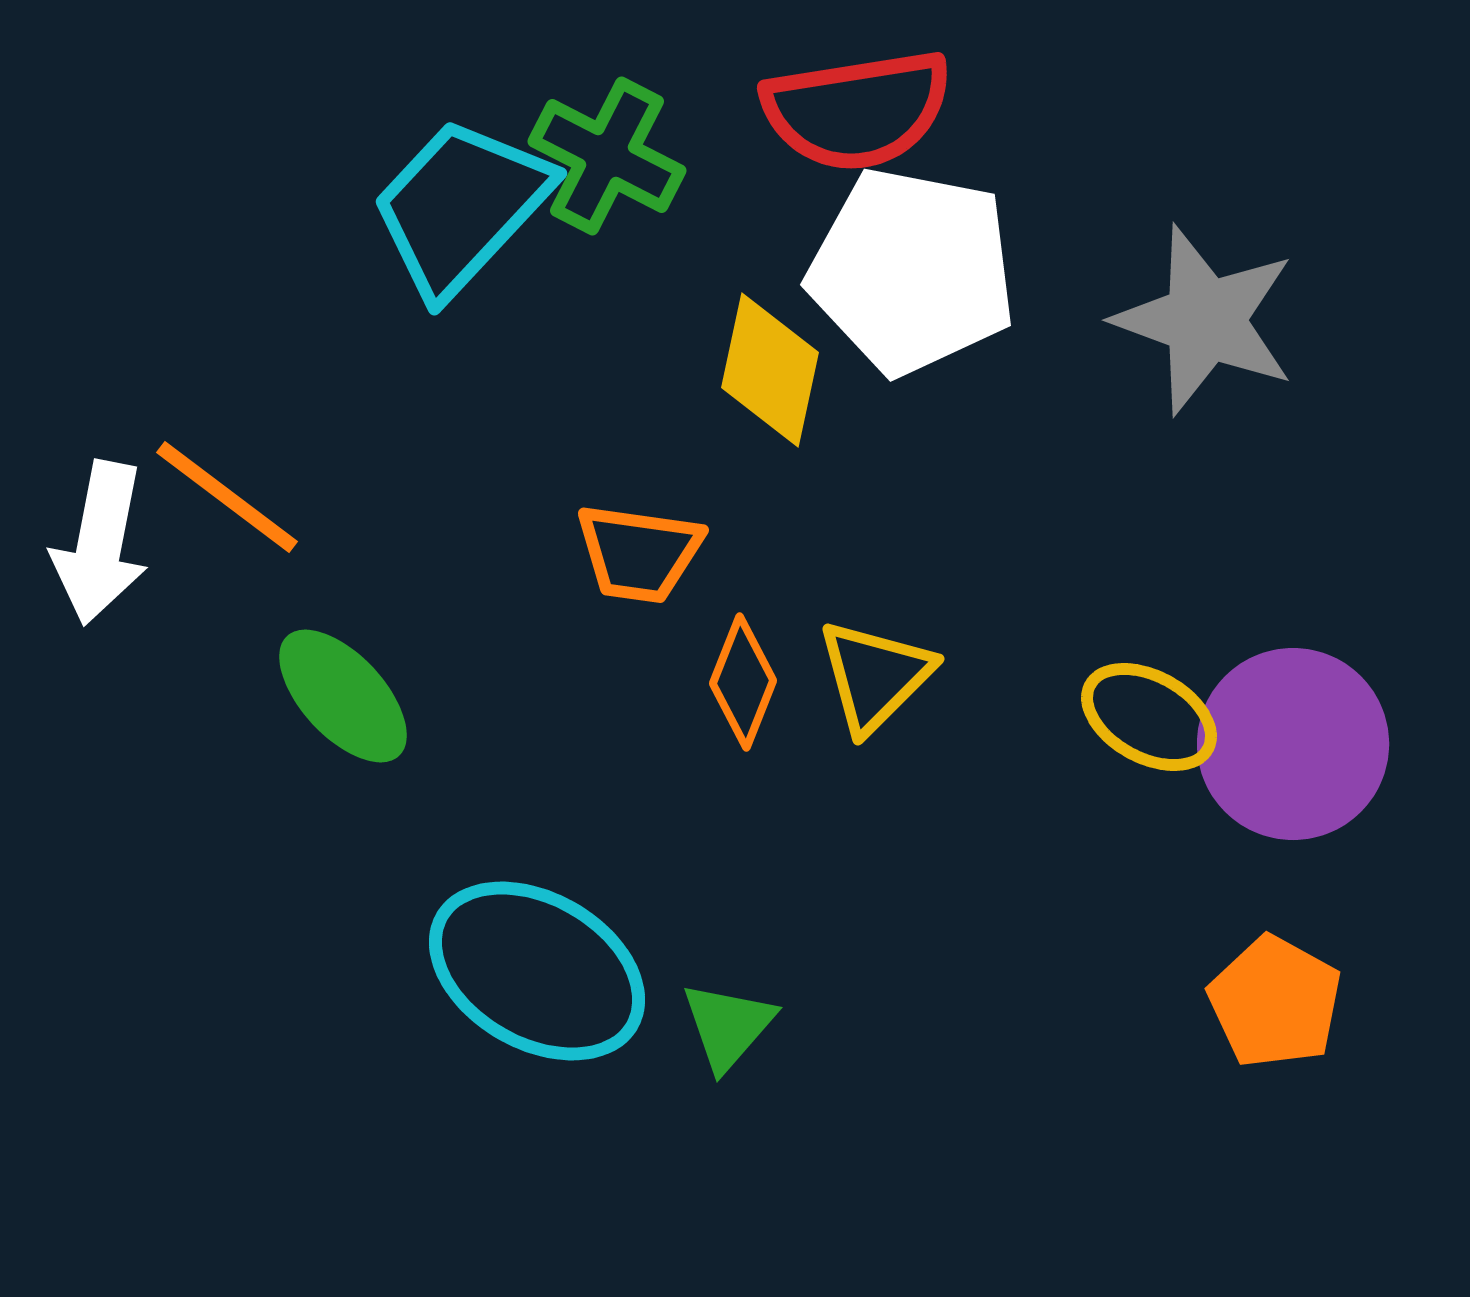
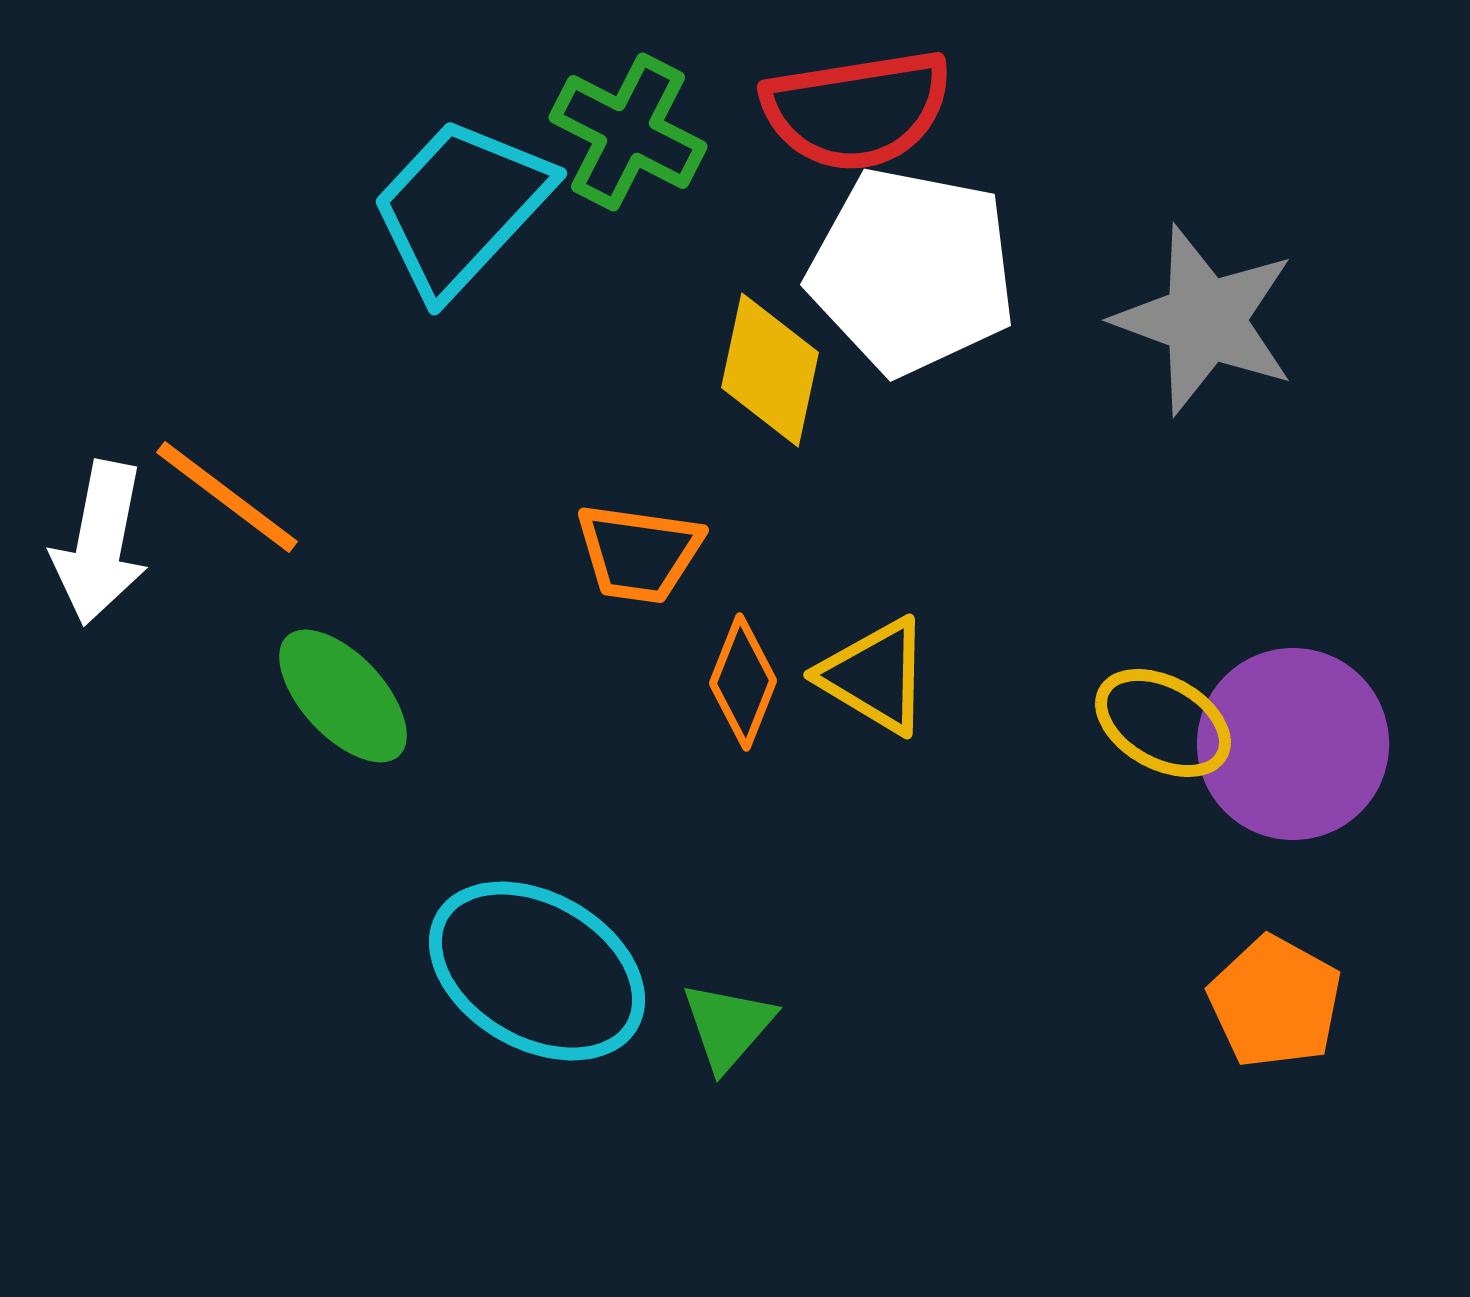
green cross: moved 21 px right, 24 px up
yellow triangle: rotated 44 degrees counterclockwise
yellow ellipse: moved 14 px right, 6 px down
